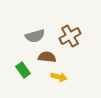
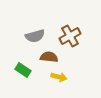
brown semicircle: moved 2 px right
green rectangle: rotated 21 degrees counterclockwise
